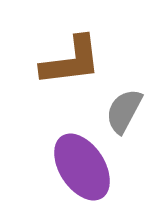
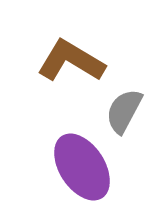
brown L-shape: rotated 142 degrees counterclockwise
